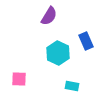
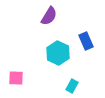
pink square: moved 3 px left, 1 px up
cyan rectangle: rotated 72 degrees counterclockwise
